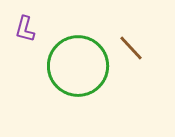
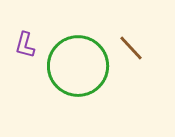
purple L-shape: moved 16 px down
